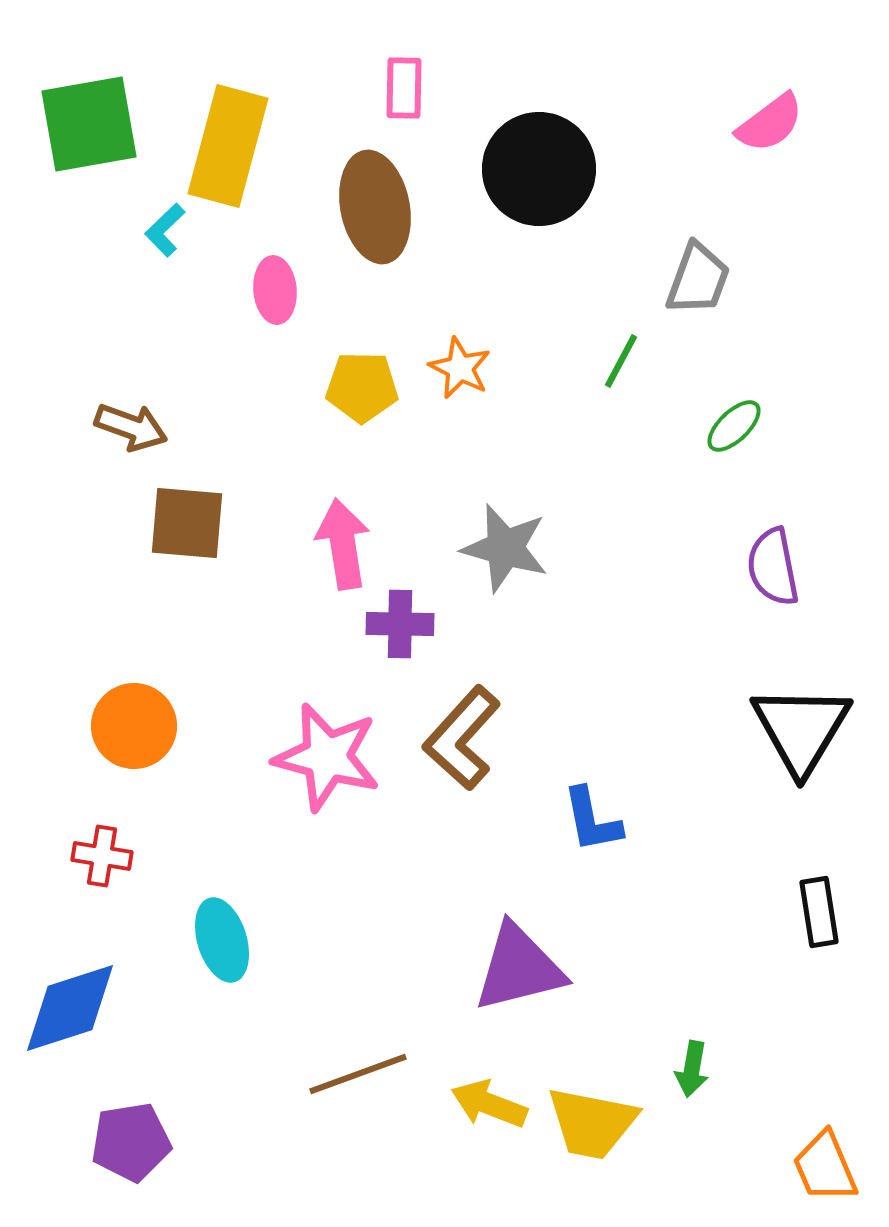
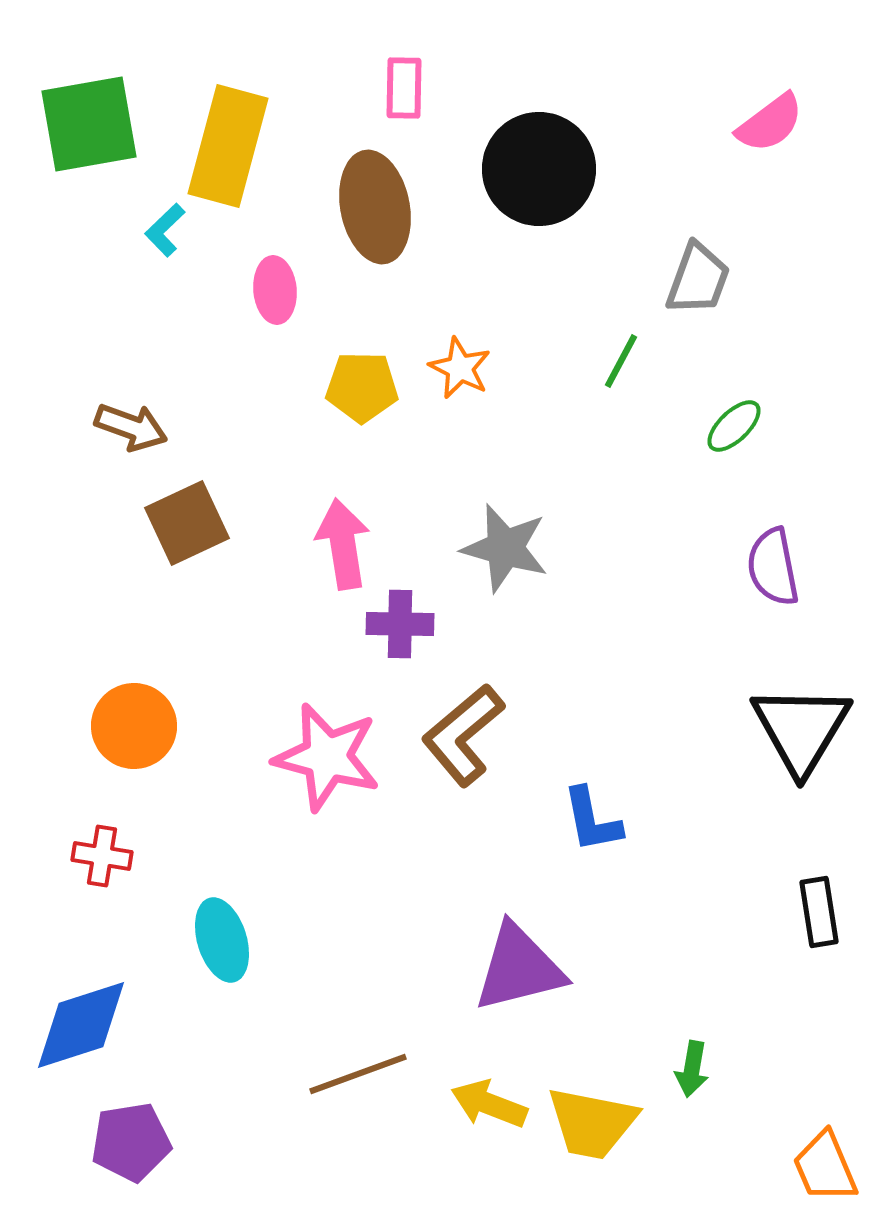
brown square: rotated 30 degrees counterclockwise
brown L-shape: moved 1 px right, 3 px up; rotated 8 degrees clockwise
blue diamond: moved 11 px right, 17 px down
